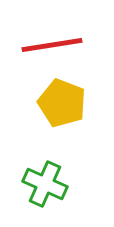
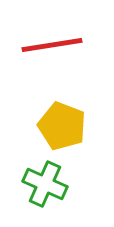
yellow pentagon: moved 23 px down
